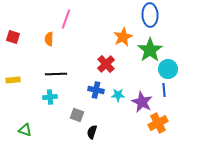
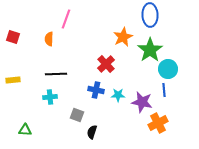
purple star: rotated 15 degrees counterclockwise
green triangle: rotated 16 degrees counterclockwise
